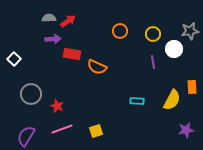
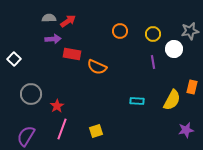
orange rectangle: rotated 16 degrees clockwise
red star: rotated 16 degrees clockwise
pink line: rotated 50 degrees counterclockwise
